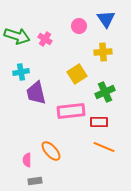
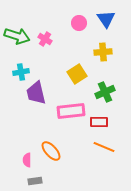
pink circle: moved 3 px up
